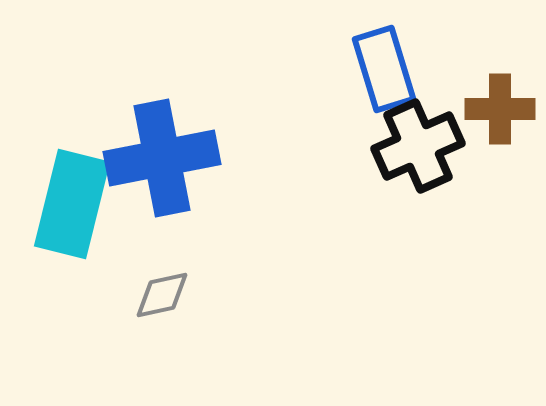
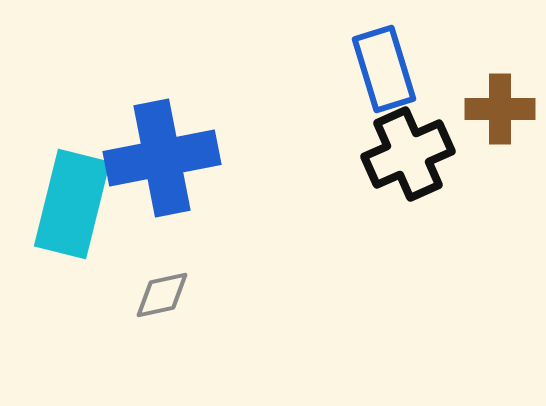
black cross: moved 10 px left, 8 px down
